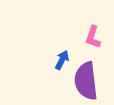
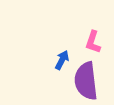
pink L-shape: moved 5 px down
